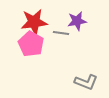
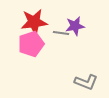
purple star: moved 2 px left, 5 px down
pink pentagon: rotated 25 degrees clockwise
